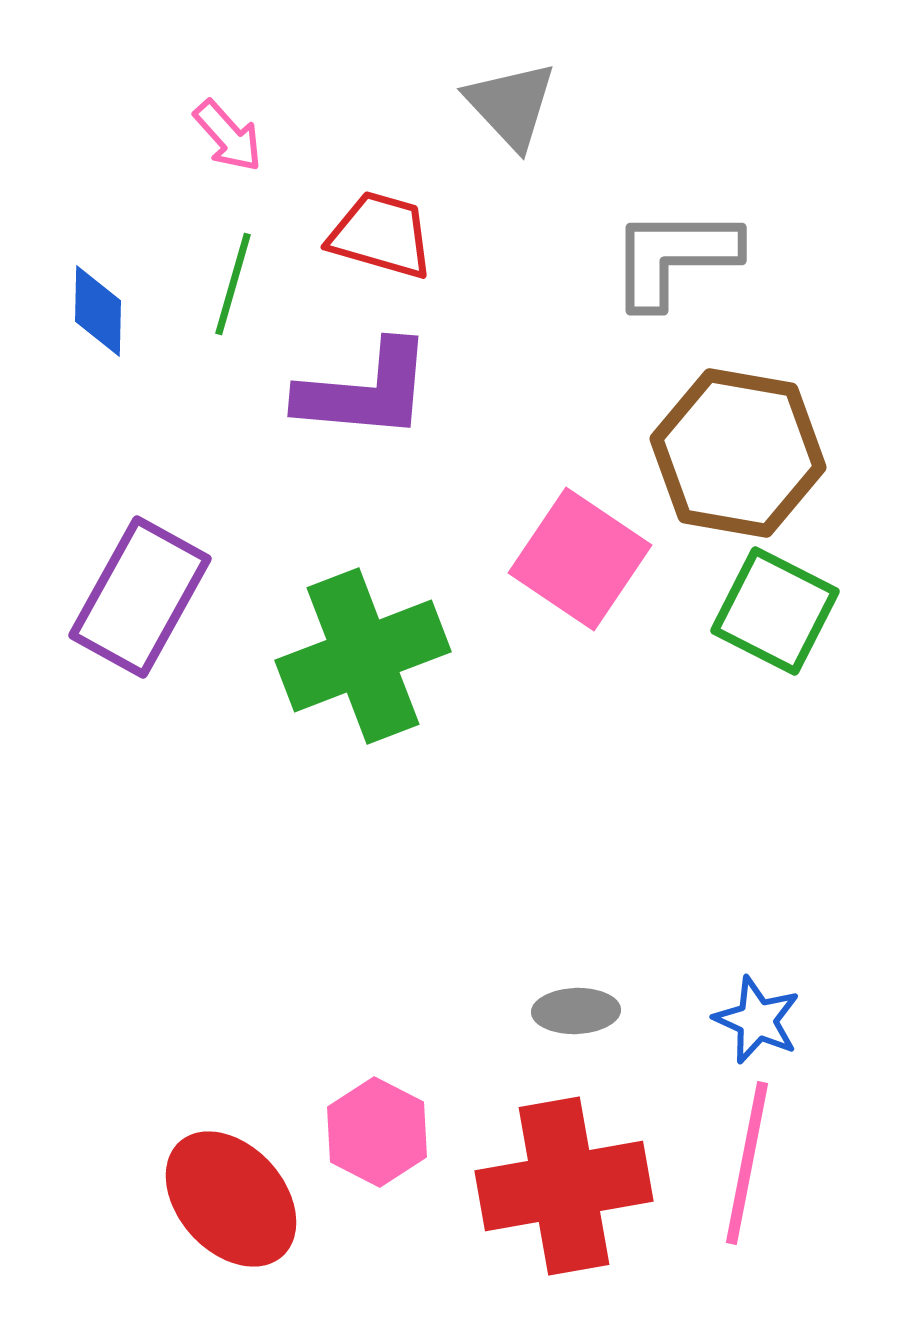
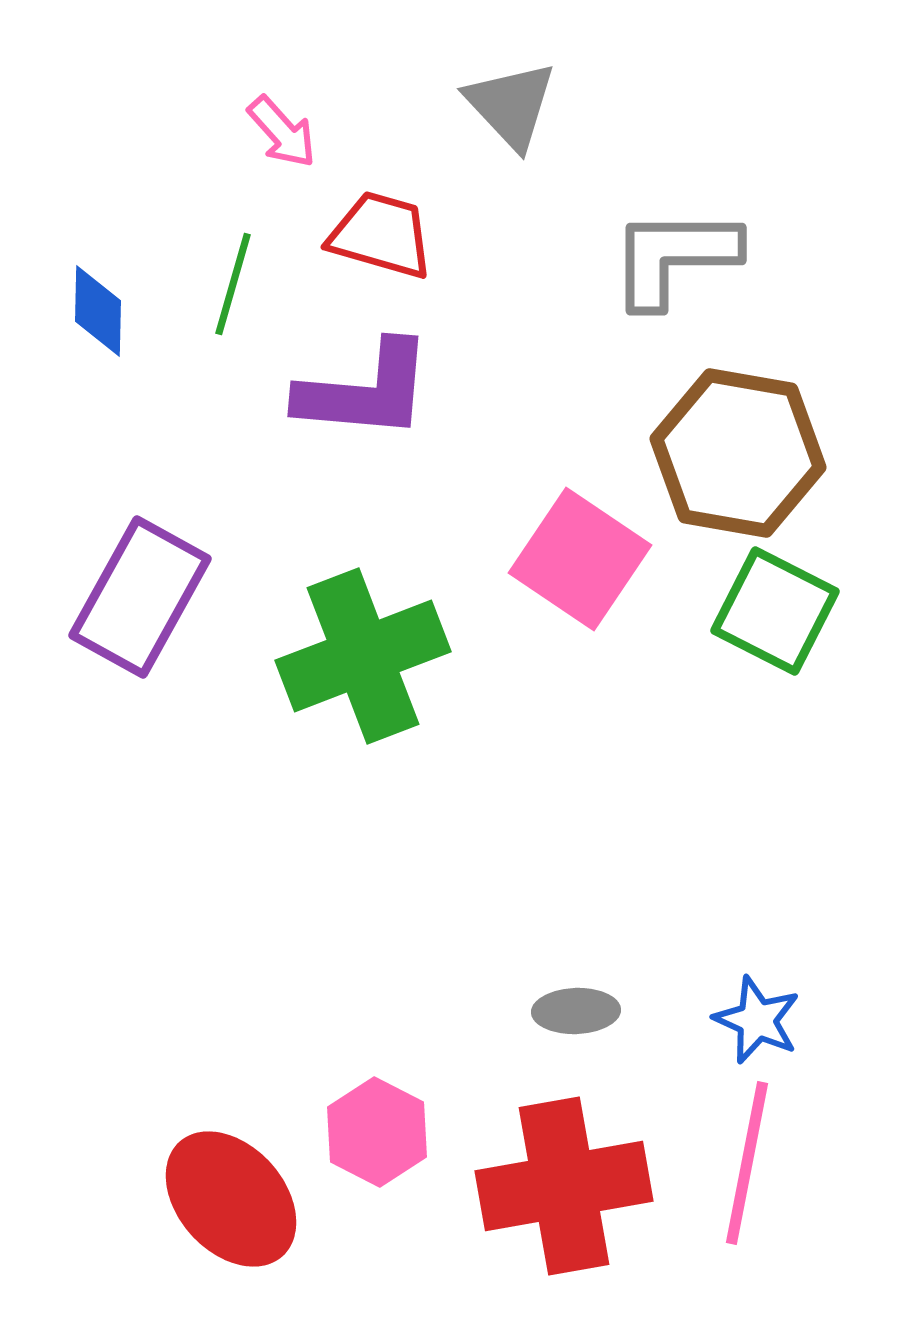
pink arrow: moved 54 px right, 4 px up
